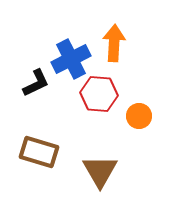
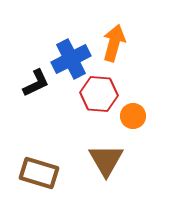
orange arrow: rotated 12 degrees clockwise
orange circle: moved 6 px left
brown rectangle: moved 21 px down
brown triangle: moved 6 px right, 11 px up
